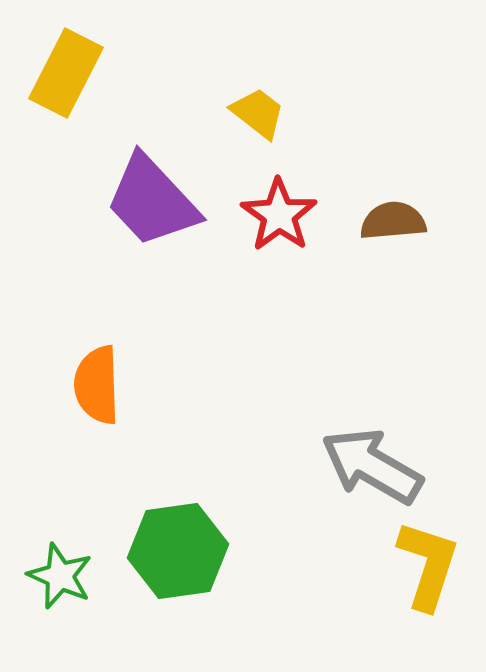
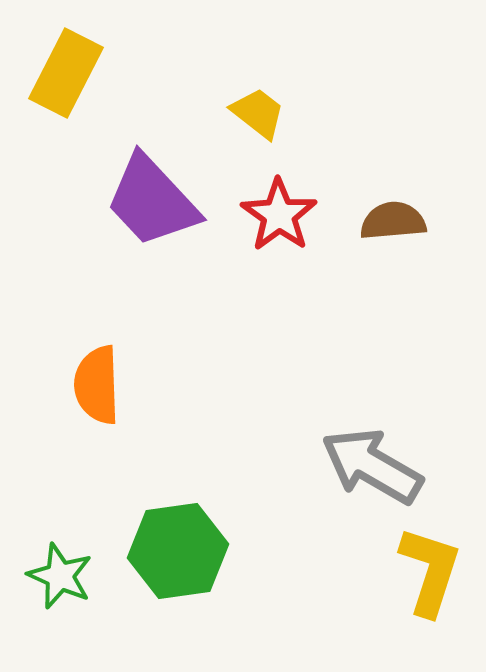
yellow L-shape: moved 2 px right, 6 px down
